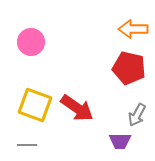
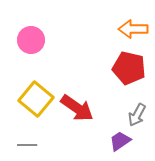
pink circle: moved 2 px up
yellow square: moved 1 px right, 6 px up; rotated 20 degrees clockwise
purple trapezoid: rotated 145 degrees clockwise
